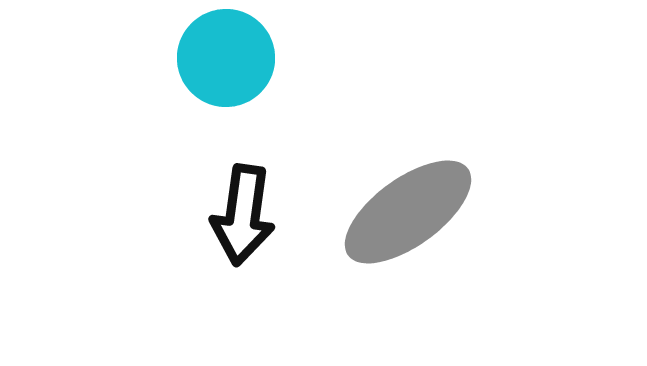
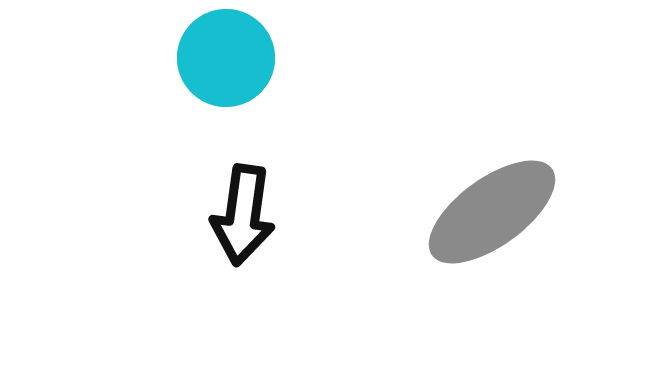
gray ellipse: moved 84 px right
